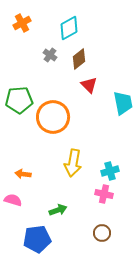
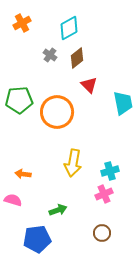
brown diamond: moved 2 px left, 1 px up
orange circle: moved 4 px right, 5 px up
pink cross: rotated 36 degrees counterclockwise
